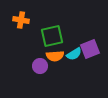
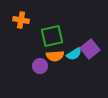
purple square: rotated 18 degrees counterclockwise
